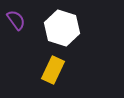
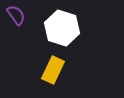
purple semicircle: moved 5 px up
